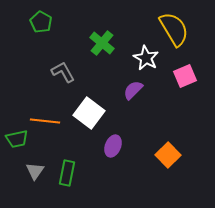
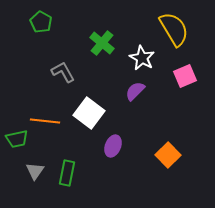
white star: moved 4 px left
purple semicircle: moved 2 px right, 1 px down
